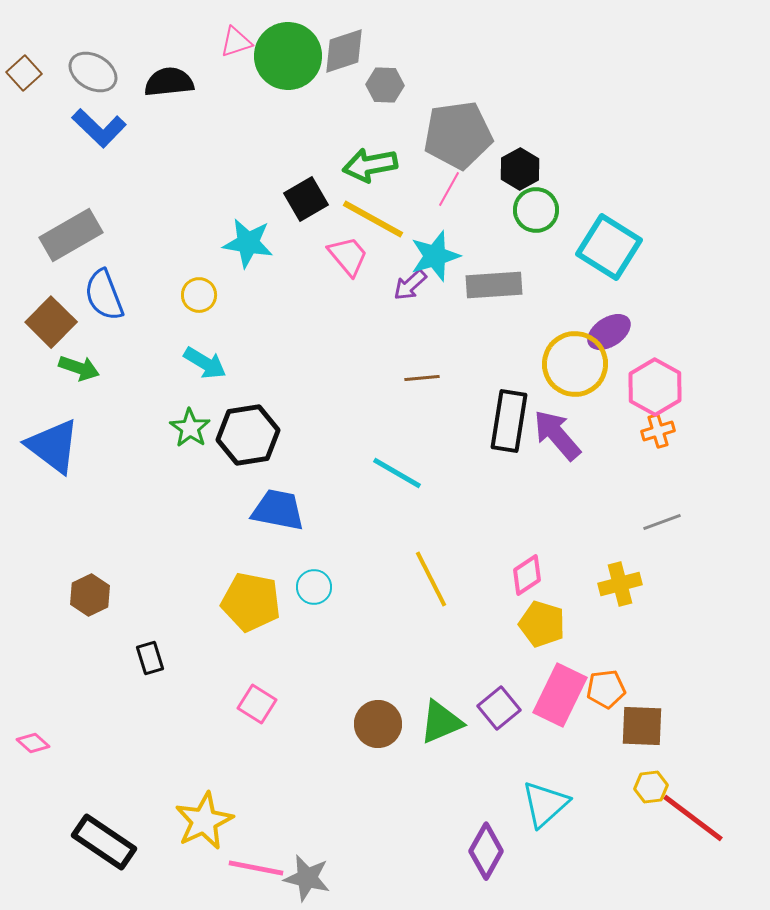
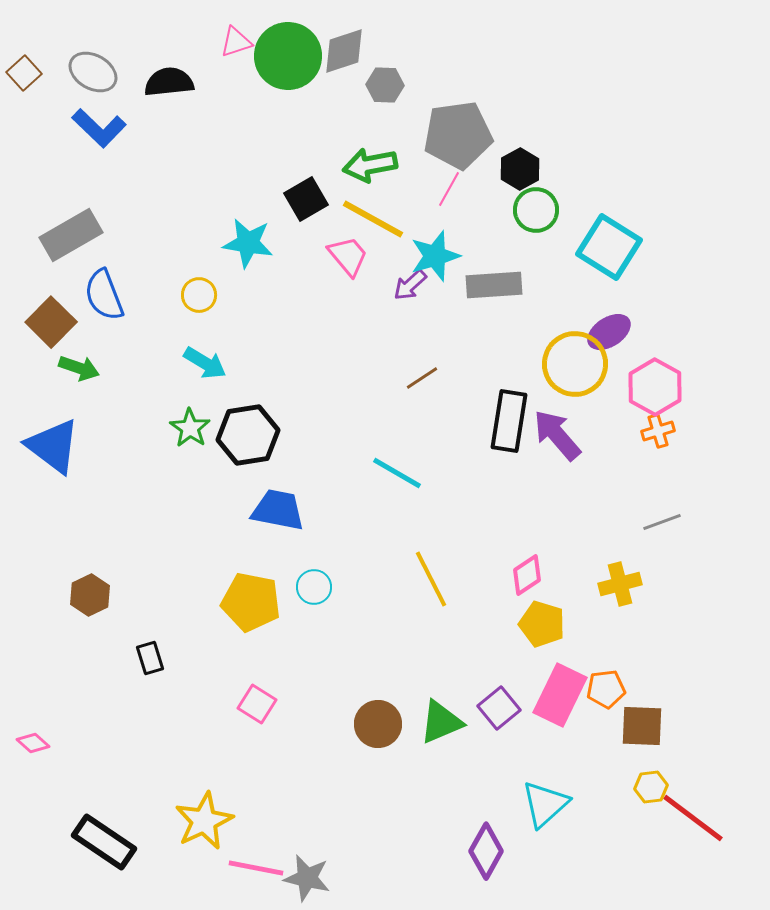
brown line at (422, 378): rotated 28 degrees counterclockwise
